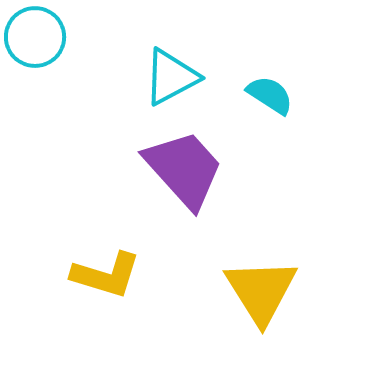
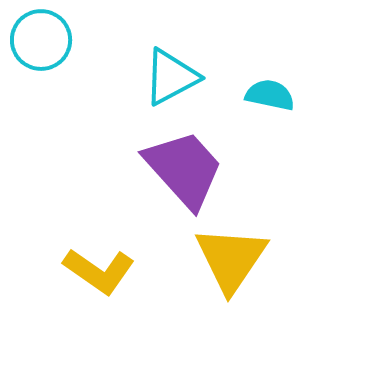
cyan circle: moved 6 px right, 3 px down
cyan semicircle: rotated 21 degrees counterclockwise
yellow L-shape: moved 7 px left, 4 px up; rotated 18 degrees clockwise
yellow triangle: moved 30 px left, 32 px up; rotated 6 degrees clockwise
